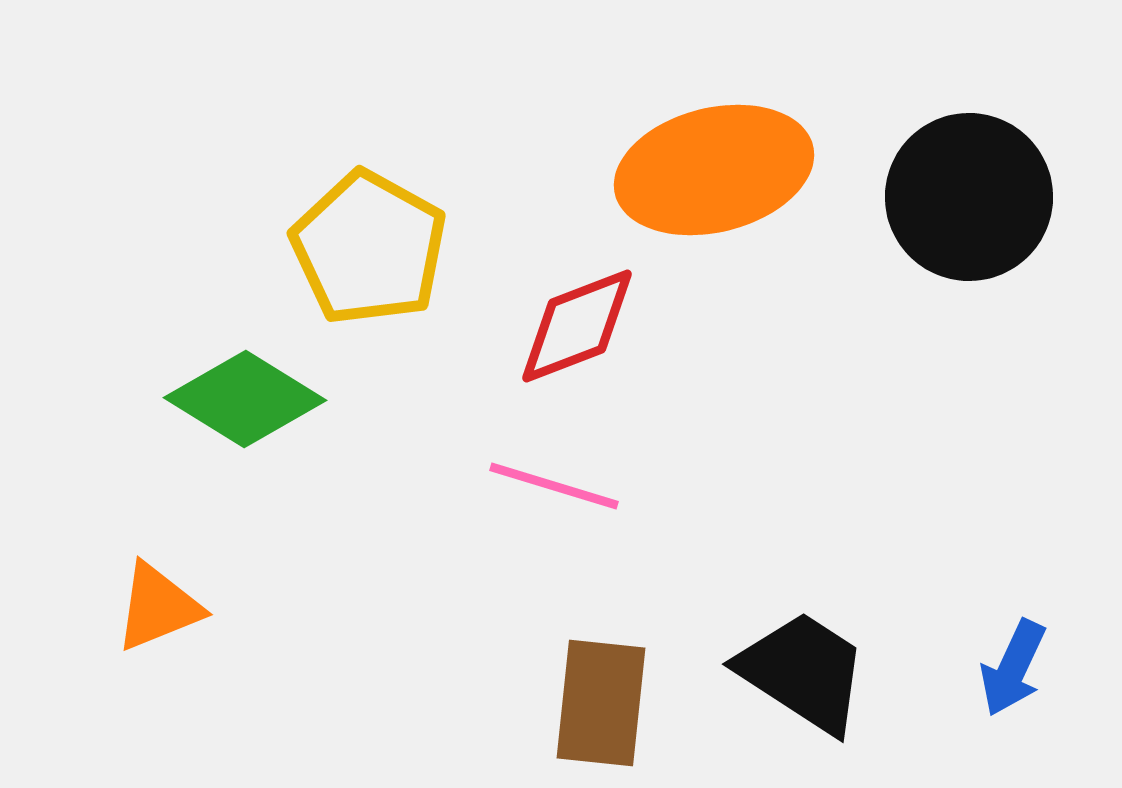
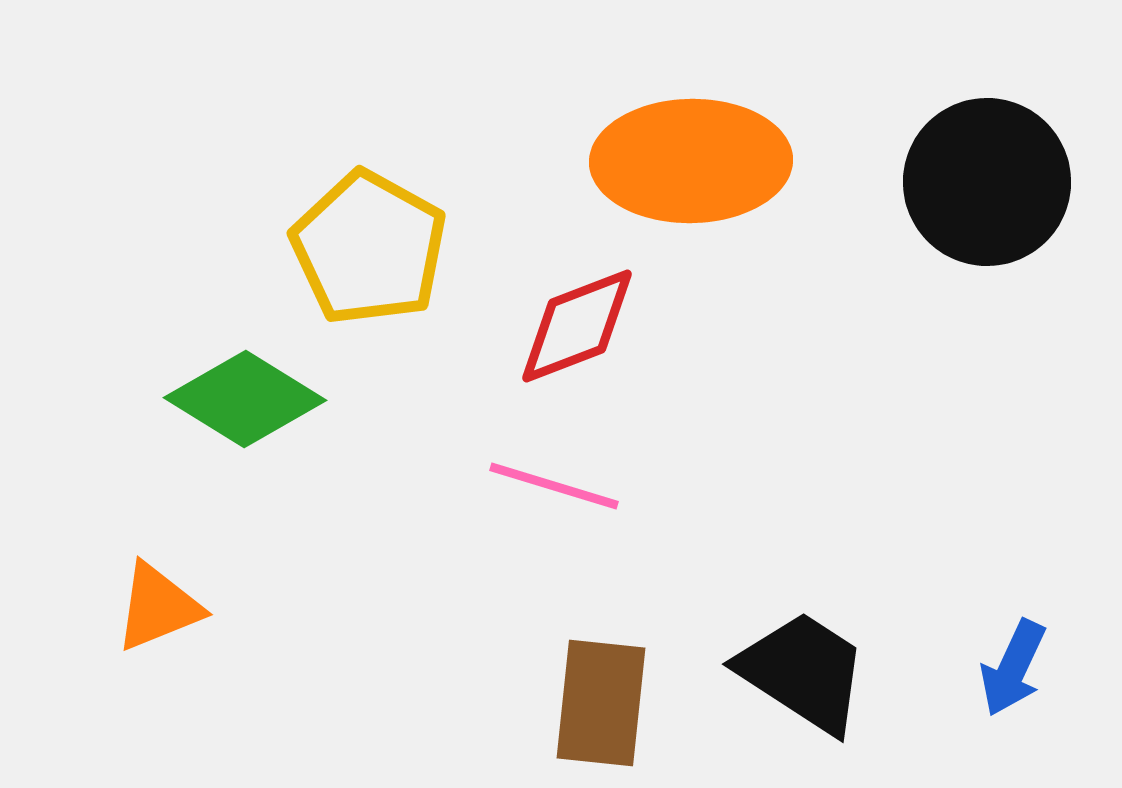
orange ellipse: moved 23 px left, 9 px up; rotated 13 degrees clockwise
black circle: moved 18 px right, 15 px up
